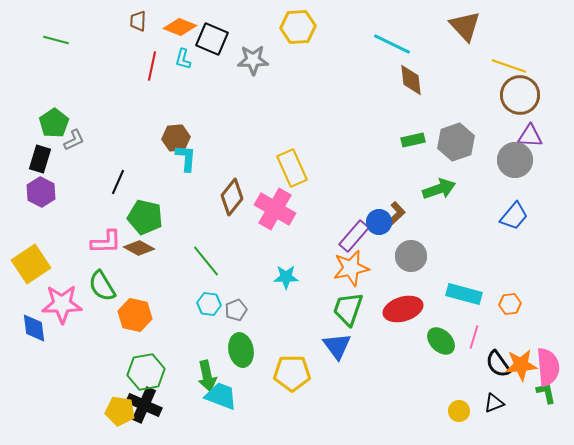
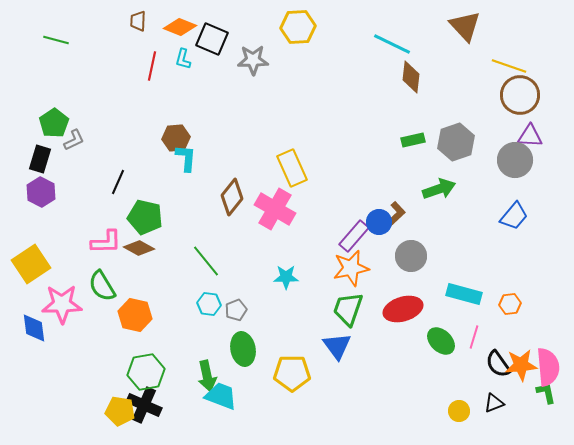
brown diamond at (411, 80): moved 3 px up; rotated 12 degrees clockwise
green ellipse at (241, 350): moved 2 px right, 1 px up
